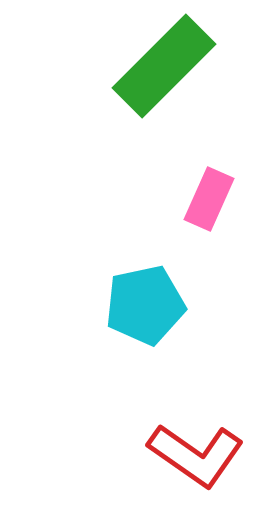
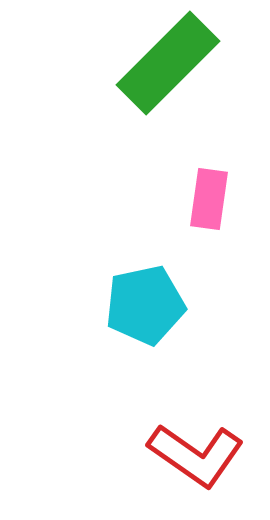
green rectangle: moved 4 px right, 3 px up
pink rectangle: rotated 16 degrees counterclockwise
